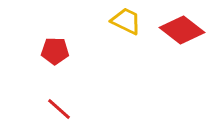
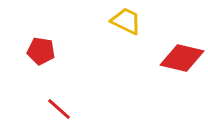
red diamond: moved 28 px down; rotated 24 degrees counterclockwise
red pentagon: moved 14 px left; rotated 8 degrees clockwise
